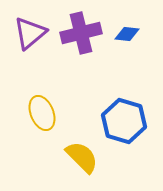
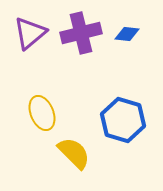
blue hexagon: moved 1 px left, 1 px up
yellow semicircle: moved 8 px left, 4 px up
